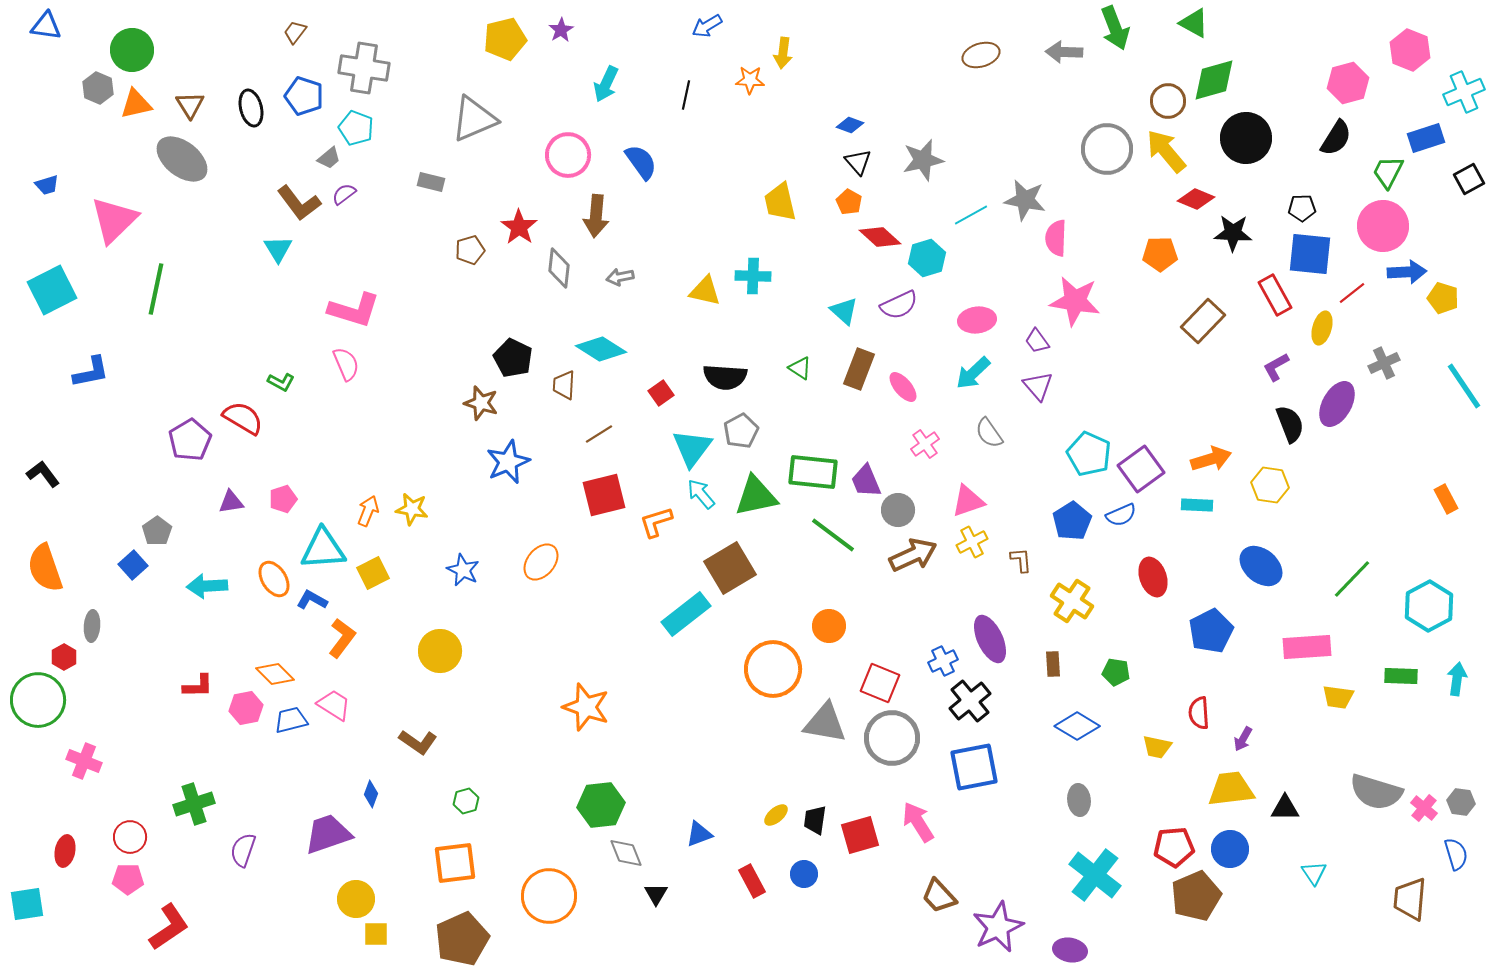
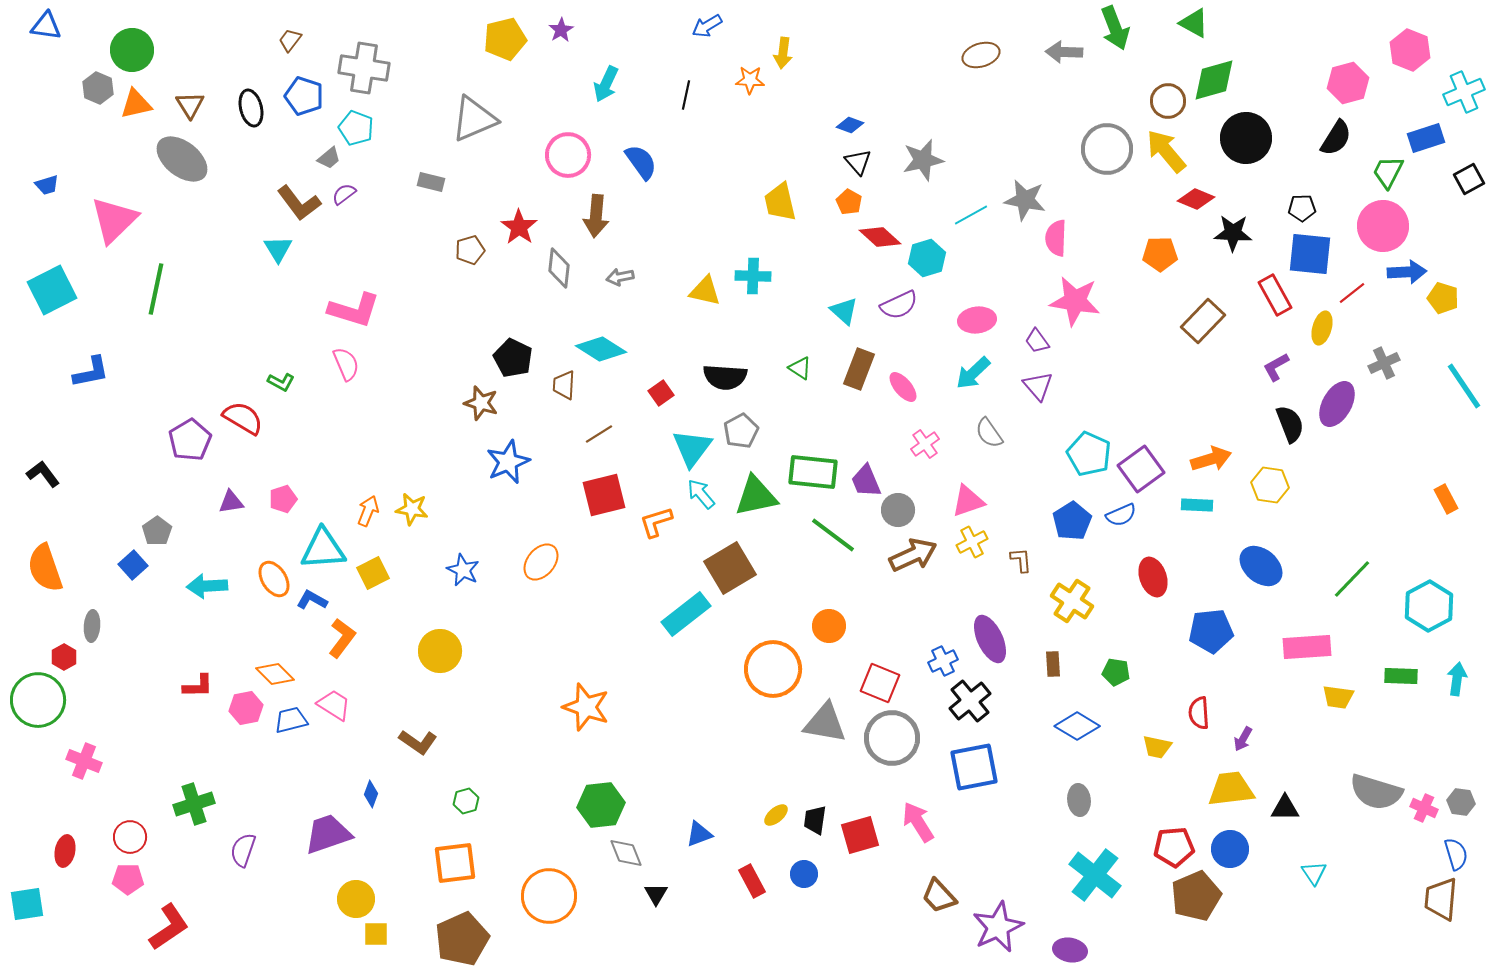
brown trapezoid at (295, 32): moved 5 px left, 8 px down
blue pentagon at (1211, 631): rotated 21 degrees clockwise
pink cross at (1424, 808): rotated 16 degrees counterclockwise
brown trapezoid at (1410, 899): moved 31 px right
